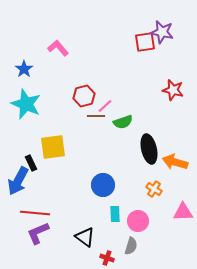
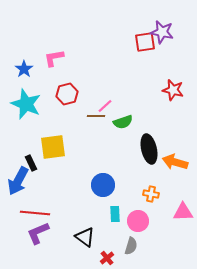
pink L-shape: moved 4 px left, 10 px down; rotated 60 degrees counterclockwise
red hexagon: moved 17 px left, 2 px up
orange cross: moved 3 px left, 5 px down; rotated 21 degrees counterclockwise
red cross: rotated 32 degrees clockwise
